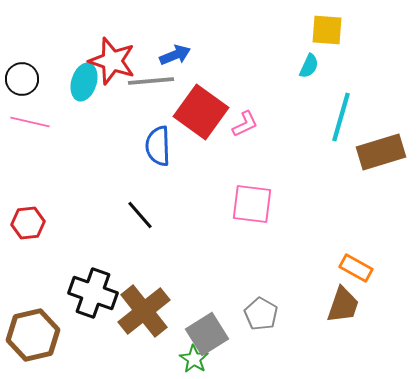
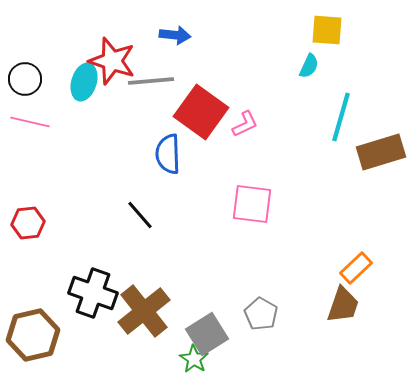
blue arrow: moved 20 px up; rotated 28 degrees clockwise
black circle: moved 3 px right
blue semicircle: moved 10 px right, 8 px down
orange rectangle: rotated 72 degrees counterclockwise
